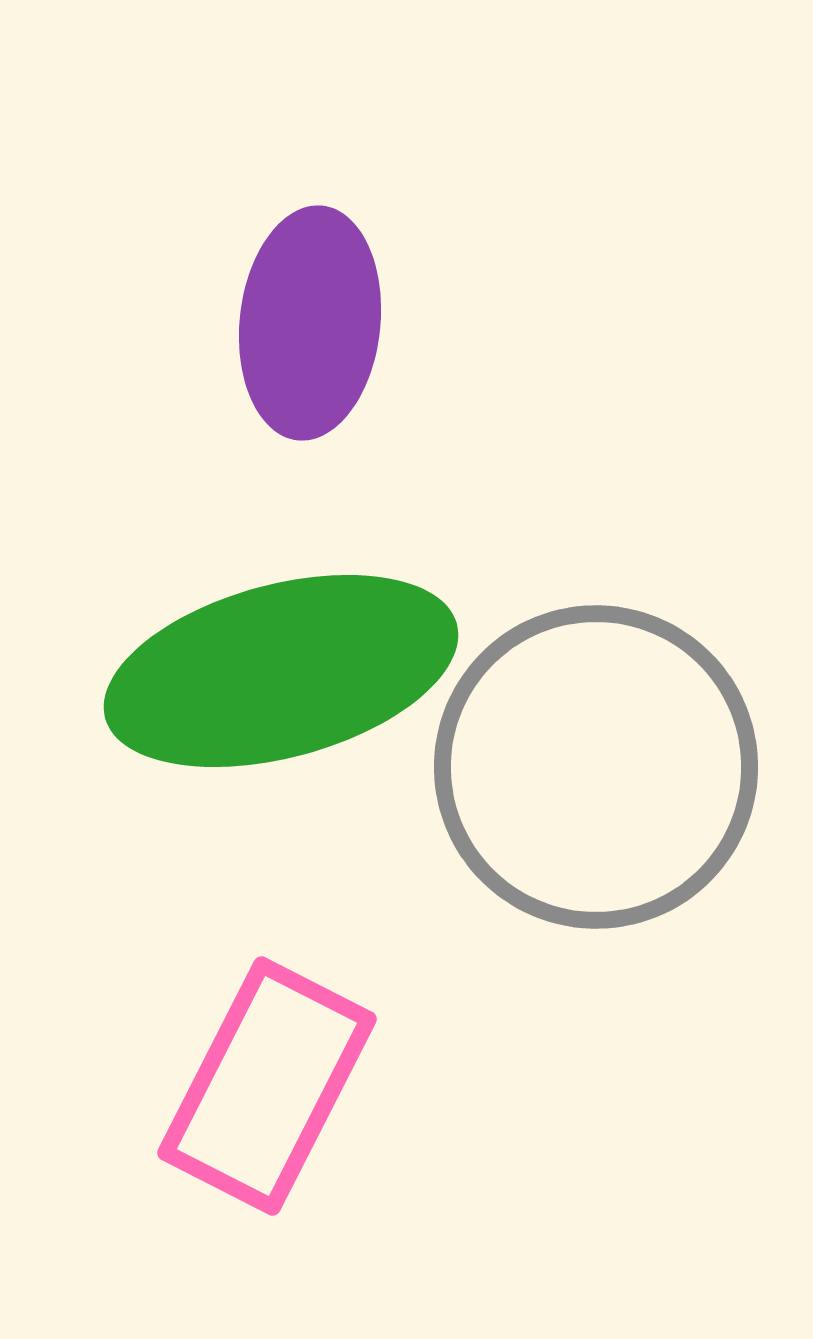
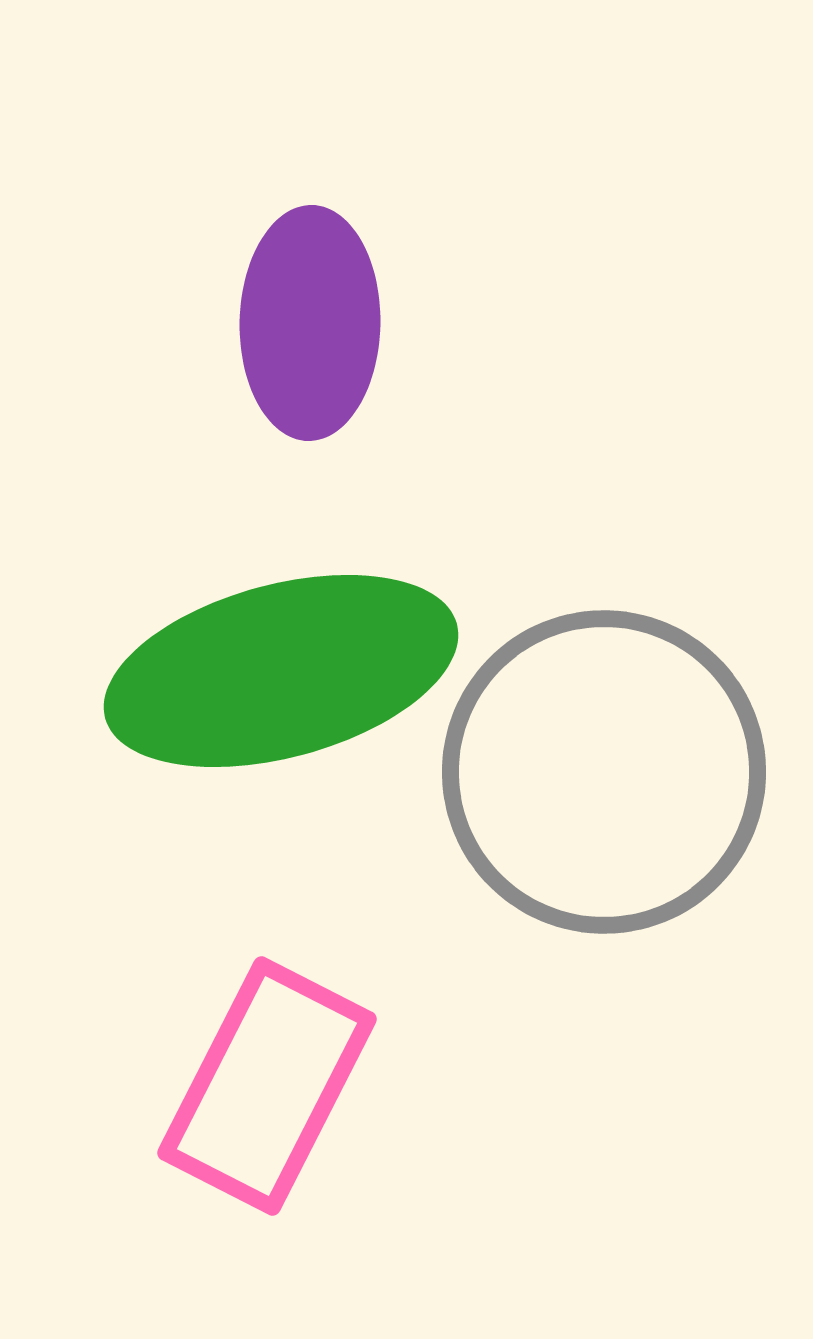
purple ellipse: rotated 5 degrees counterclockwise
gray circle: moved 8 px right, 5 px down
